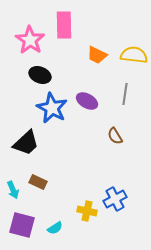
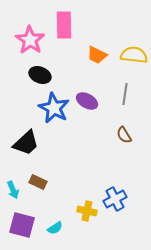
blue star: moved 2 px right
brown semicircle: moved 9 px right, 1 px up
